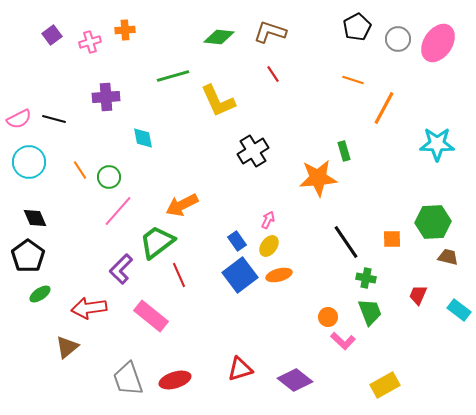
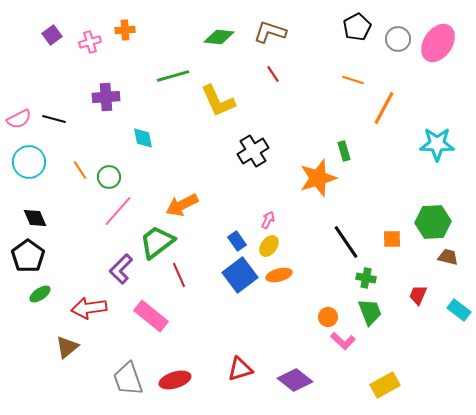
orange star at (318, 178): rotated 12 degrees counterclockwise
